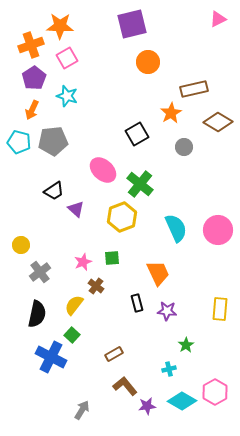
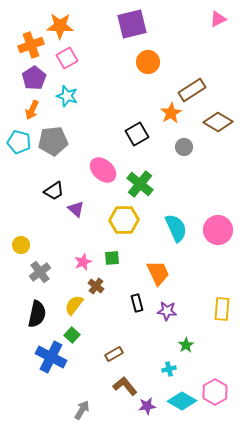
brown rectangle at (194, 89): moved 2 px left, 1 px down; rotated 20 degrees counterclockwise
yellow hexagon at (122, 217): moved 2 px right, 3 px down; rotated 20 degrees clockwise
yellow rectangle at (220, 309): moved 2 px right
